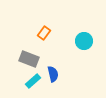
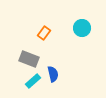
cyan circle: moved 2 px left, 13 px up
